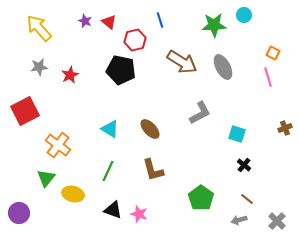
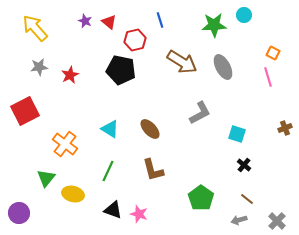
yellow arrow: moved 4 px left
orange cross: moved 7 px right, 1 px up
